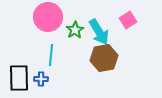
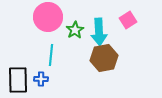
cyan arrow: rotated 28 degrees clockwise
black rectangle: moved 1 px left, 2 px down
